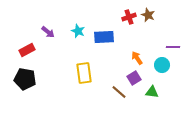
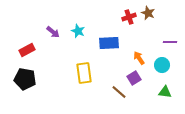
brown star: moved 2 px up
purple arrow: moved 5 px right
blue rectangle: moved 5 px right, 6 px down
purple line: moved 3 px left, 5 px up
orange arrow: moved 2 px right
green triangle: moved 13 px right
